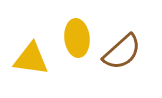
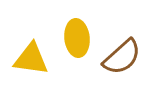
brown semicircle: moved 5 px down
